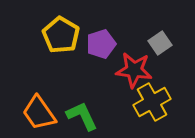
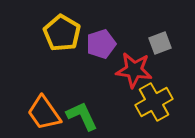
yellow pentagon: moved 1 px right, 2 px up
gray square: rotated 15 degrees clockwise
yellow cross: moved 2 px right
orange trapezoid: moved 5 px right
